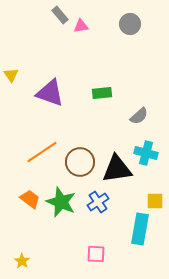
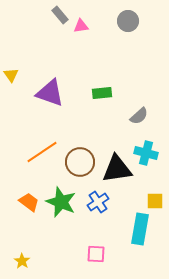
gray circle: moved 2 px left, 3 px up
orange trapezoid: moved 1 px left, 3 px down
